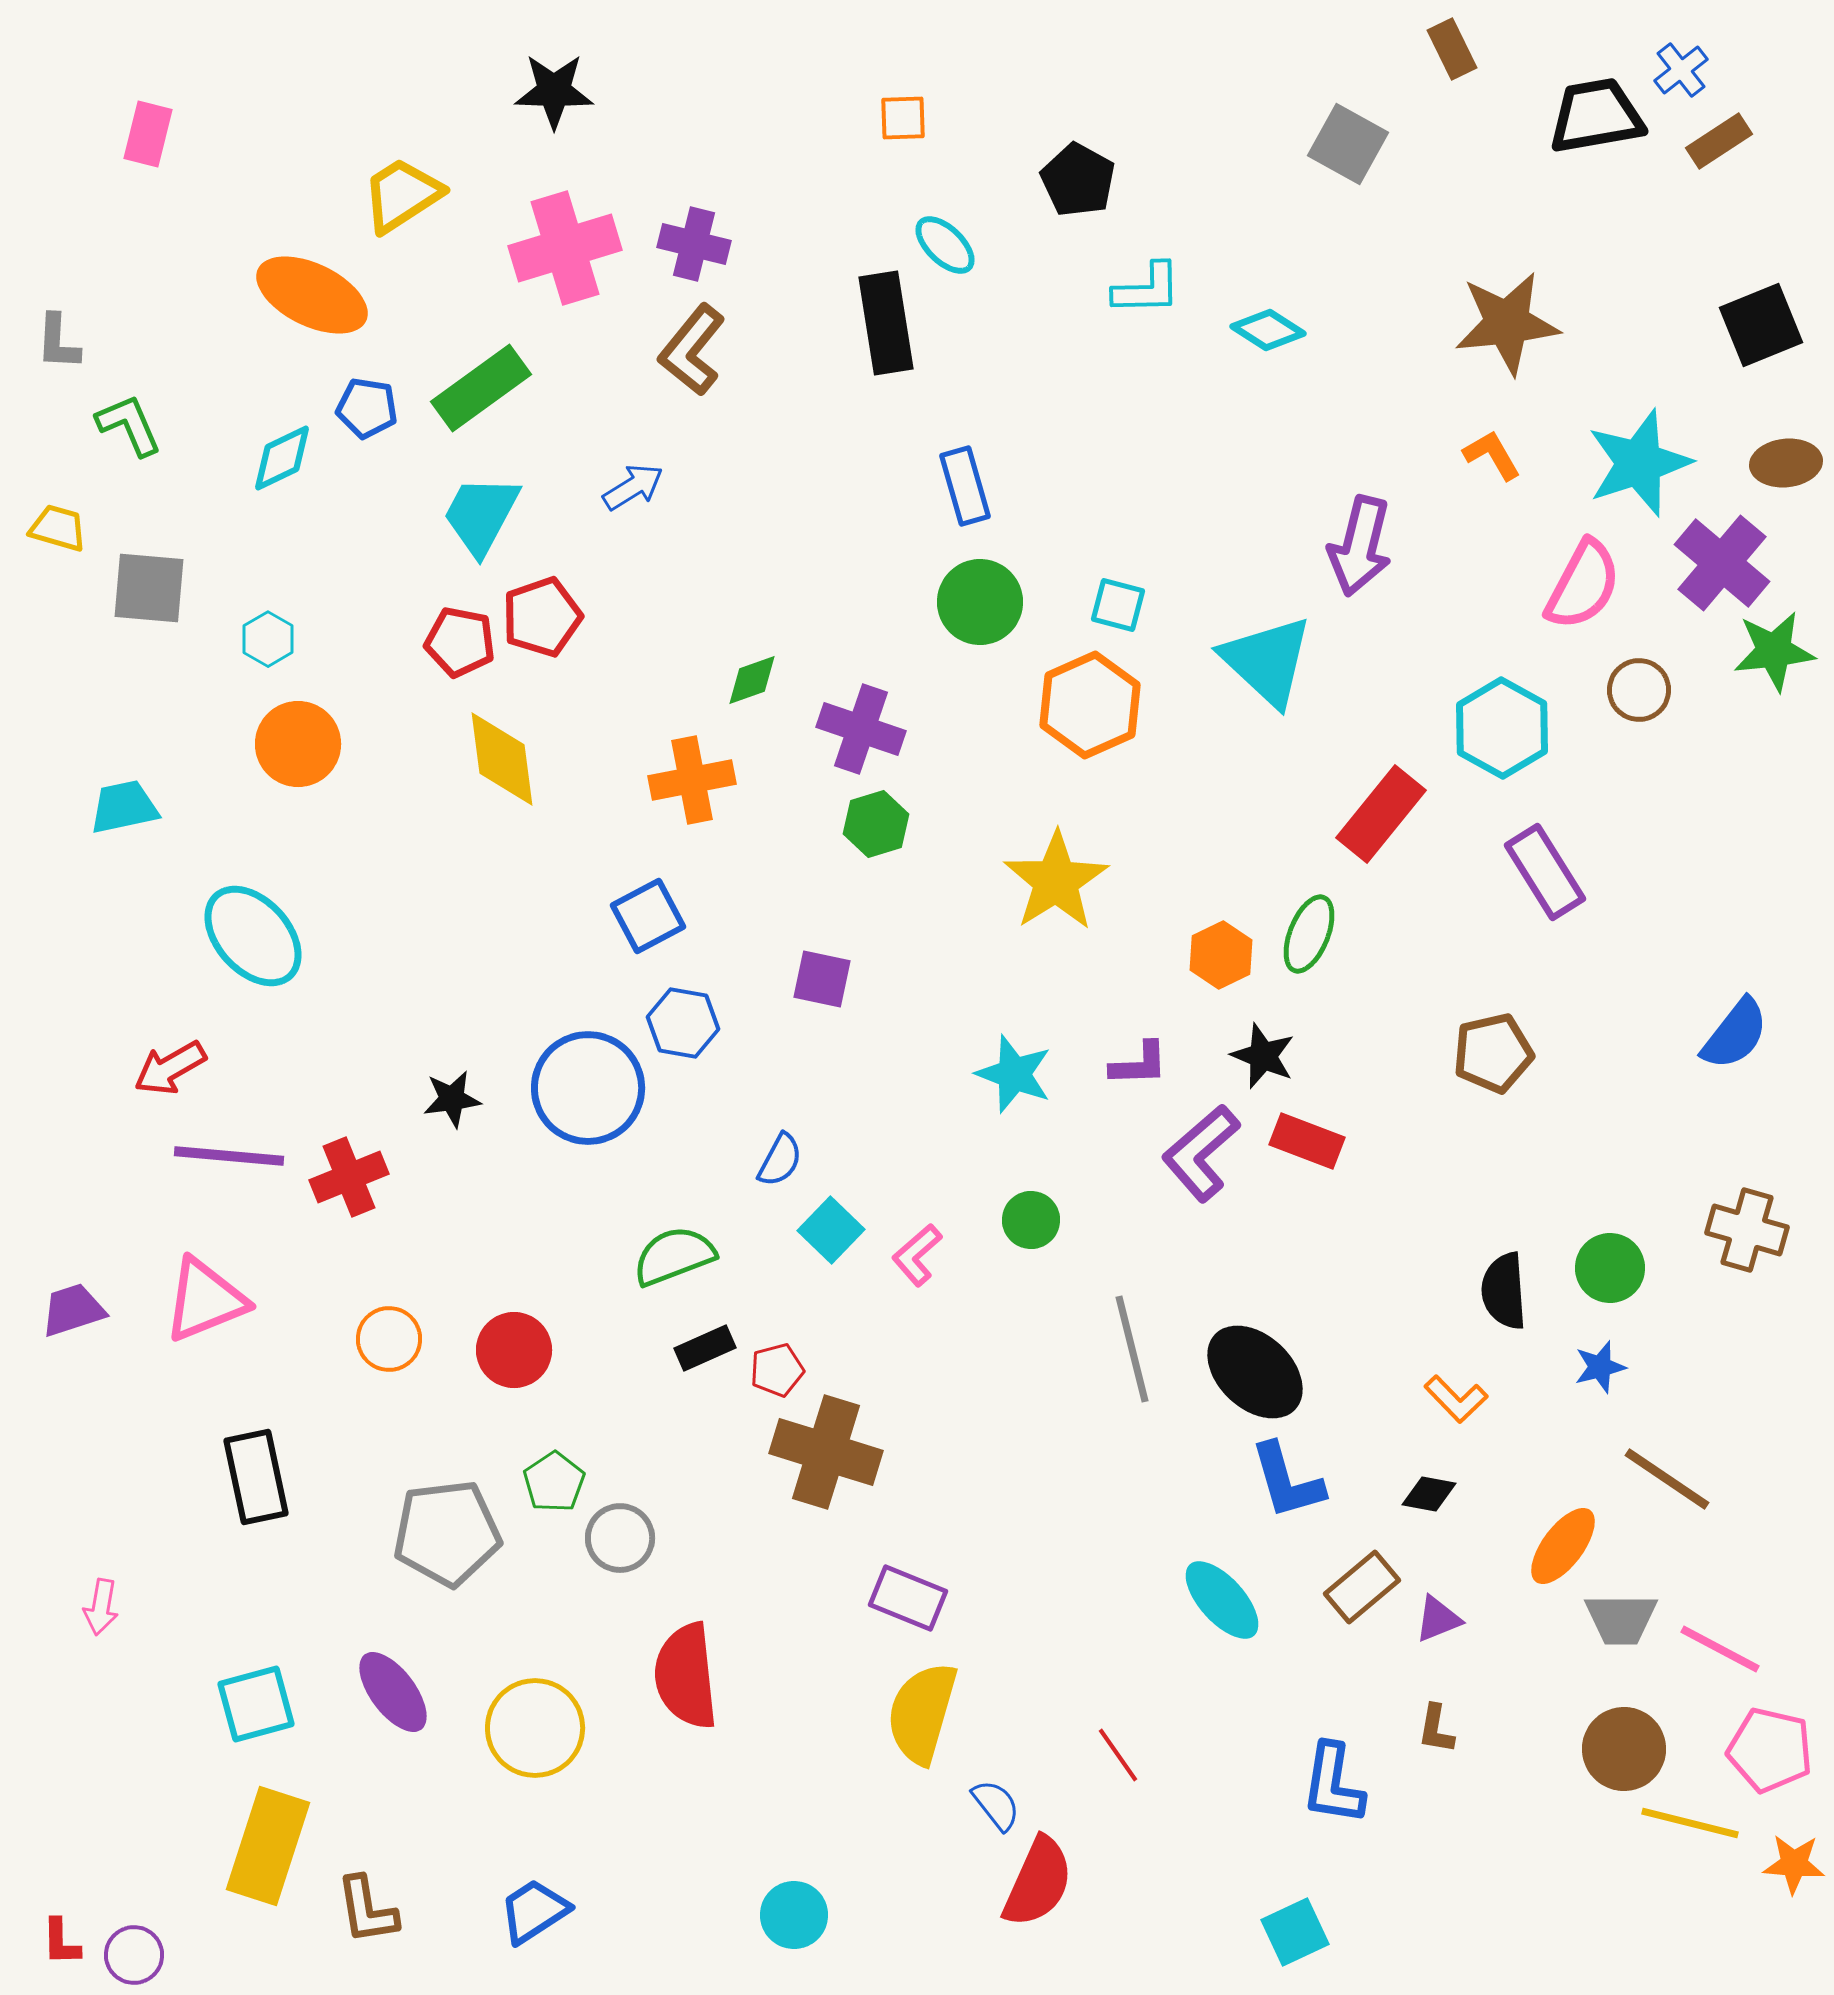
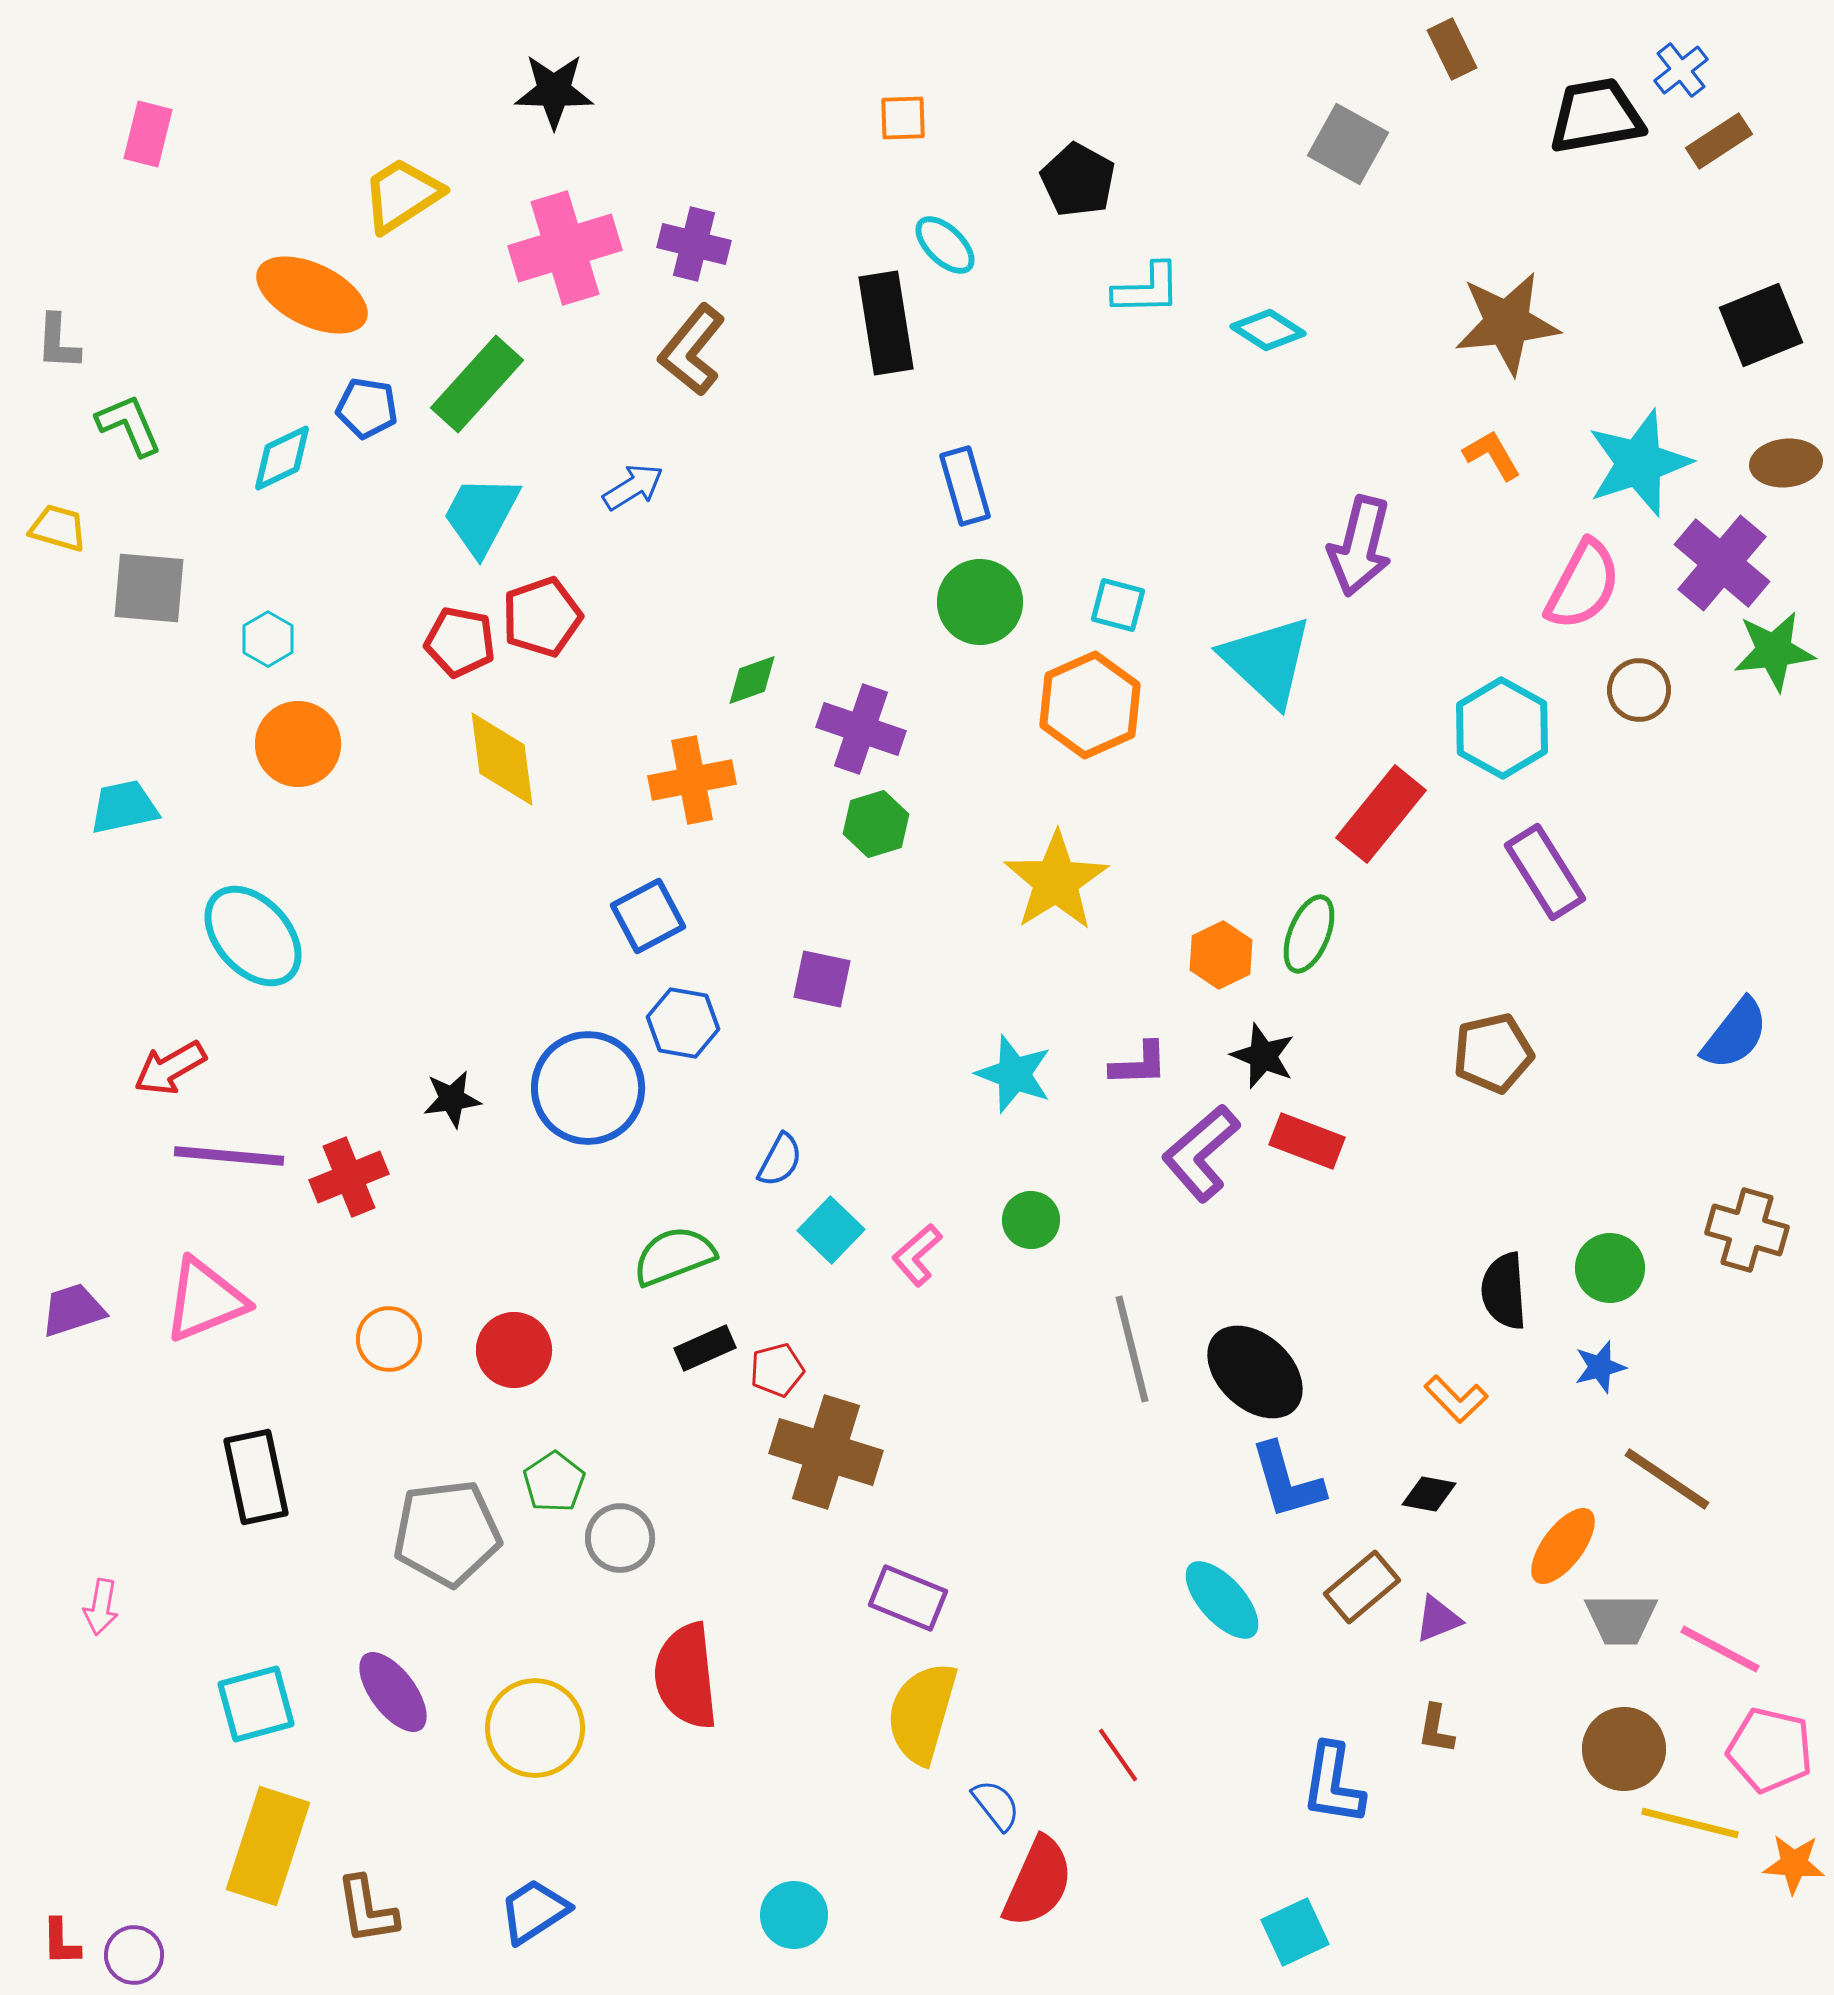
green rectangle at (481, 388): moved 4 px left, 4 px up; rotated 12 degrees counterclockwise
